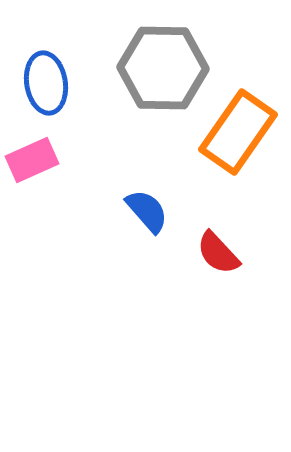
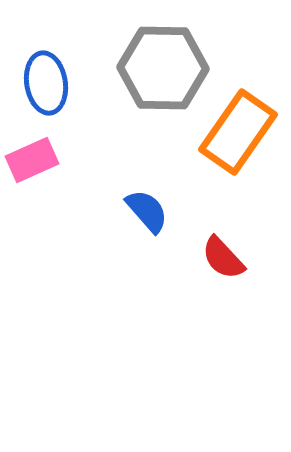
red semicircle: moved 5 px right, 5 px down
